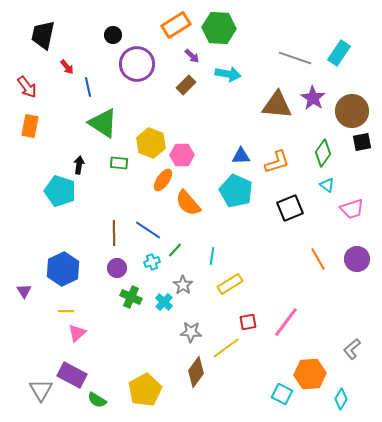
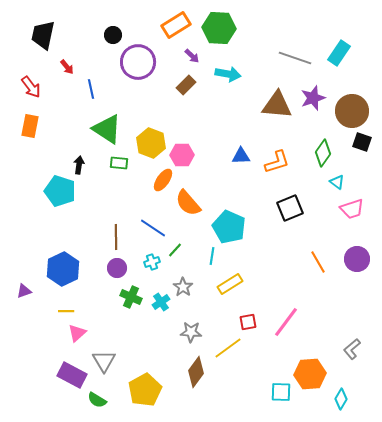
purple circle at (137, 64): moved 1 px right, 2 px up
red arrow at (27, 87): moved 4 px right
blue line at (88, 87): moved 3 px right, 2 px down
purple star at (313, 98): rotated 20 degrees clockwise
green triangle at (103, 123): moved 4 px right, 6 px down
black square at (362, 142): rotated 30 degrees clockwise
cyan triangle at (327, 185): moved 10 px right, 3 px up
cyan pentagon at (236, 191): moved 7 px left, 36 px down
blue line at (148, 230): moved 5 px right, 2 px up
brown line at (114, 233): moved 2 px right, 4 px down
orange line at (318, 259): moved 3 px down
gray star at (183, 285): moved 2 px down
purple triangle at (24, 291): rotated 42 degrees clockwise
cyan cross at (164, 302): moved 3 px left; rotated 12 degrees clockwise
yellow line at (226, 348): moved 2 px right
gray triangle at (41, 390): moved 63 px right, 29 px up
cyan square at (282, 394): moved 1 px left, 2 px up; rotated 25 degrees counterclockwise
